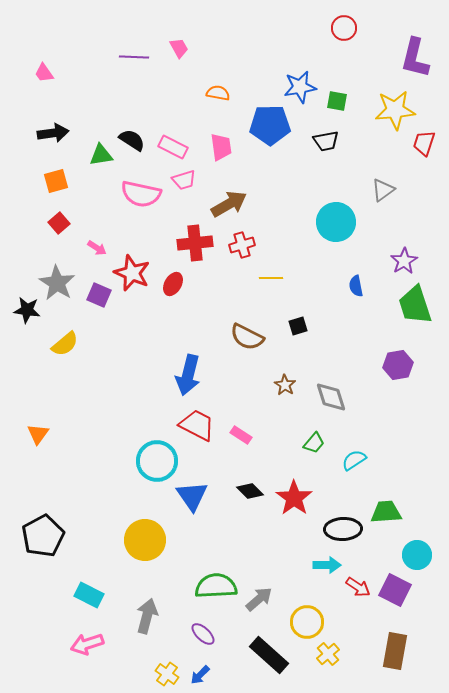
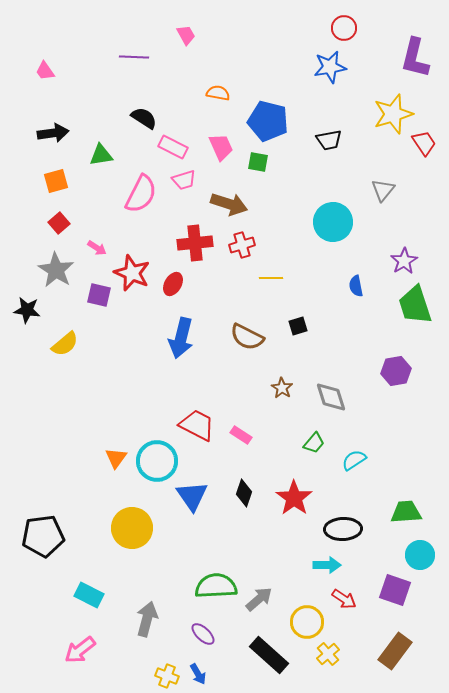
pink trapezoid at (179, 48): moved 7 px right, 13 px up
pink trapezoid at (44, 73): moved 1 px right, 2 px up
blue star at (300, 87): moved 30 px right, 20 px up
green square at (337, 101): moved 79 px left, 61 px down
yellow star at (395, 110): moved 2 px left, 4 px down; rotated 12 degrees counterclockwise
blue pentagon at (270, 125): moved 2 px left, 4 px up; rotated 15 degrees clockwise
black semicircle at (132, 140): moved 12 px right, 22 px up
black trapezoid at (326, 141): moved 3 px right, 1 px up
red trapezoid at (424, 143): rotated 128 degrees clockwise
pink trapezoid at (221, 147): rotated 16 degrees counterclockwise
gray triangle at (383, 190): rotated 15 degrees counterclockwise
pink semicircle at (141, 194): rotated 75 degrees counterclockwise
brown arrow at (229, 204): rotated 48 degrees clockwise
cyan circle at (336, 222): moved 3 px left
gray star at (57, 283): moved 1 px left, 13 px up
purple square at (99, 295): rotated 10 degrees counterclockwise
purple hexagon at (398, 365): moved 2 px left, 6 px down
blue arrow at (188, 375): moved 7 px left, 37 px up
brown star at (285, 385): moved 3 px left, 3 px down
orange triangle at (38, 434): moved 78 px right, 24 px down
black diamond at (250, 491): moved 6 px left, 2 px down; rotated 64 degrees clockwise
green trapezoid at (386, 512): moved 20 px right
black pentagon at (43, 536): rotated 21 degrees clockwise
yellow circle at (145, 540): moved 13 px left, 12 px up
cyan circle at (417, 555): moved 3 px right
red arrow at (358, 587): moved 14 px left, 12 px down
purple square at (395, 590): rotated 8 degrees counterclockwise
gray arrow at (147, 616): moved 3 px down
pink arrow at (87, 644): moved 7 px left, 6 px down; rotated 20 degrees counterclockwise
brown rectangle at (395, 651): rotated 27 degrees clockwise
yellow cross at (167, 674): moved 2 px down; rotated 15 degrees counterclockwise
blue arrow at (200, 675): moved 2 px left, 1 px up; rotated 75 degrees counterclockwise
